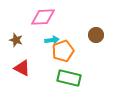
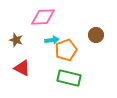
orange pentagon: moved 3 px right, 1 px up
